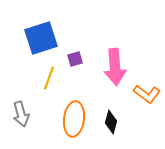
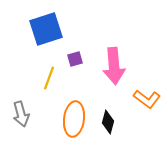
blue square: moved 5 px right, 9 px up
pink arrow: moved 1 px left, 1 px up
orange L-shape: moved 5 px down
black diamond: moved 3 px left
